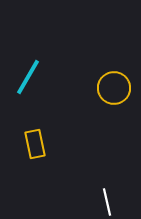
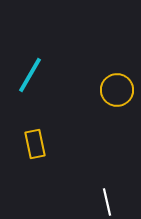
cyan line: moved 2 px right, 2 px up
yellow circle: moved 3 px right, 2 px down
